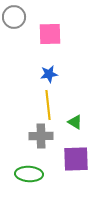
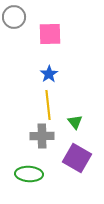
blue star: rotated 24 degrees counterclockwise
green triangle: rotated 21 degrees clockwise
gray cross: moved 1 px right
purple square: moved 1 px right, 1 px up; rotated 32 degrees clockwise
